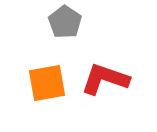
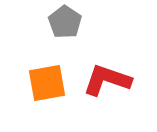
red L-shape: moved 2 px right, 1 px down
